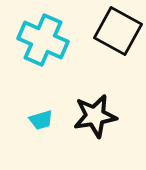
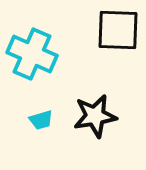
black square: moved 1 px up; rotated 27 degrees counterclockwise
cyan cross: moved 11 px left, 14 px down
